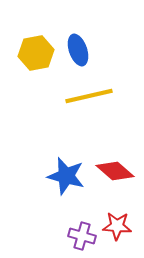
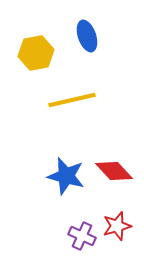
blue ellipse: moved 9 px right, 14 px up
yellow line: moved 17 px left, 4 px down
red diamond: moved 1 px left; rotated 6 degrees clockwise
red star: rotated 20 degrees counterclockwise
purple cross: rotated 8 degrees clockwise
